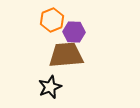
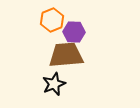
black star: moved 4 px right, 3 px up
